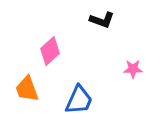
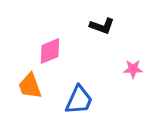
black L-shape: moved 6 px down
pink diamond: rotated 20 degrees clockwise
orange trapezoid: moved 3 px right, 3 px up
